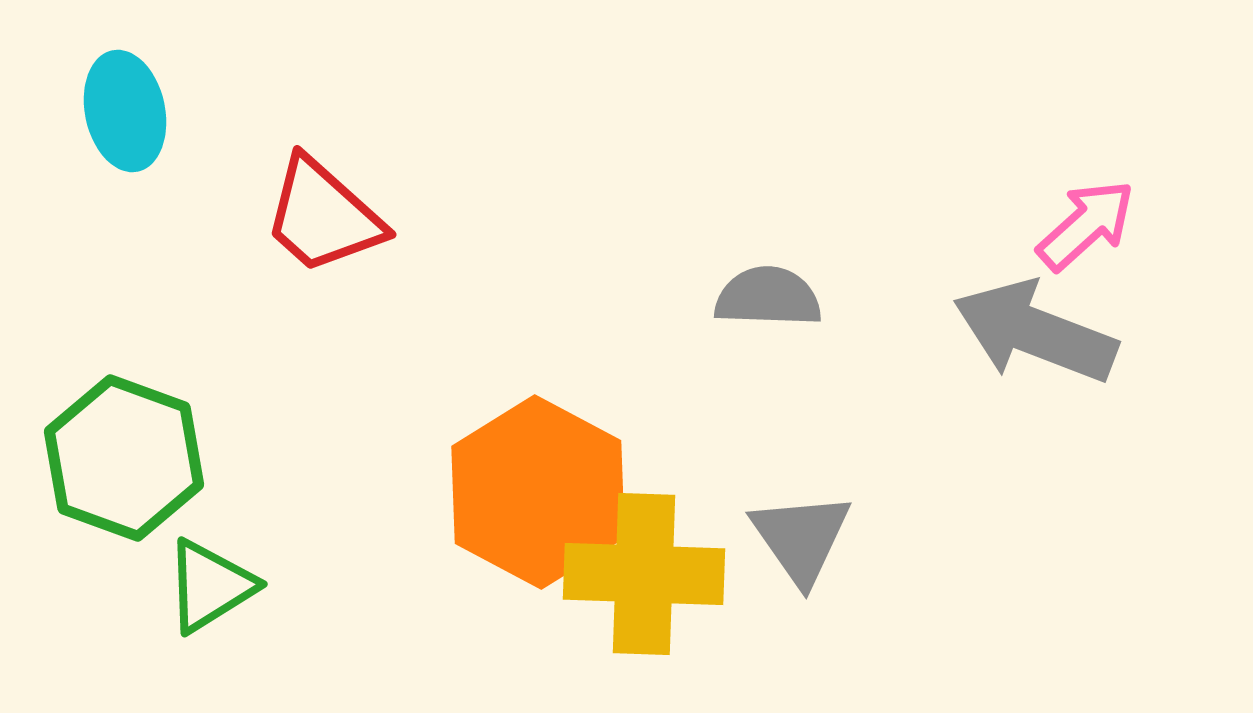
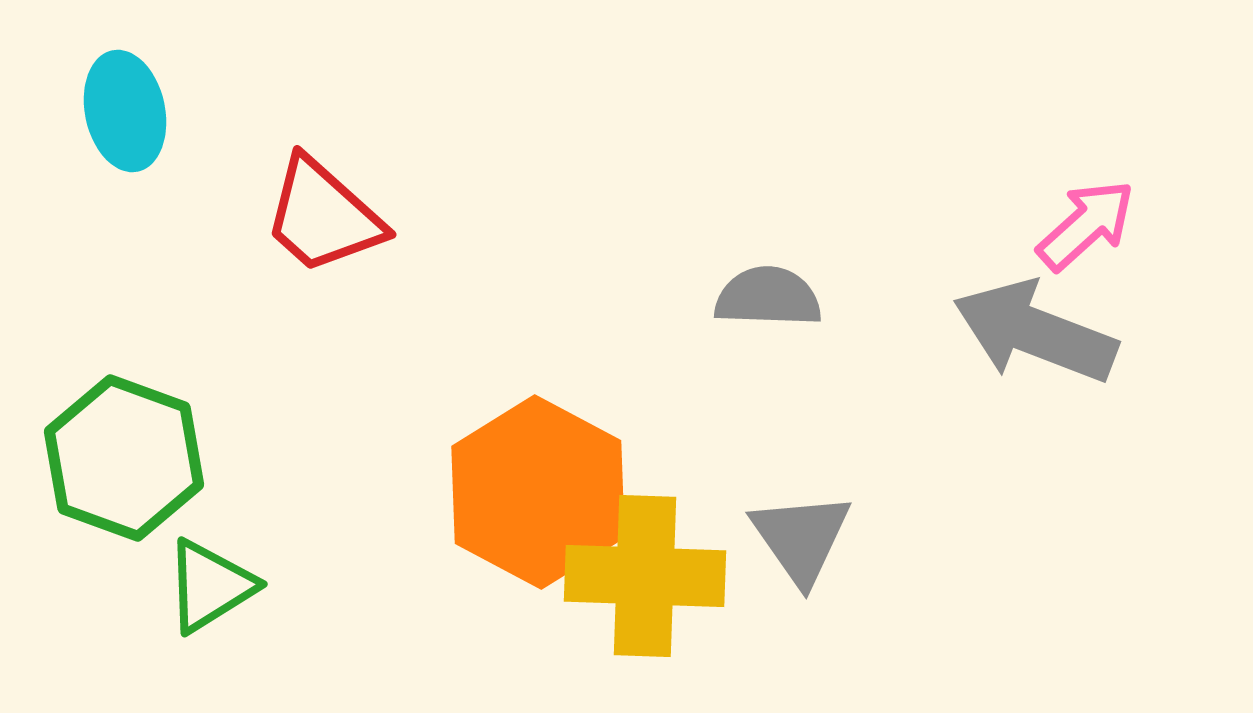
yellow cross: moved 1 px right, 2 px down
